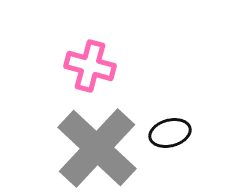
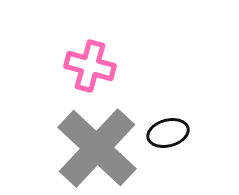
black ellipse: moved 2 px left
